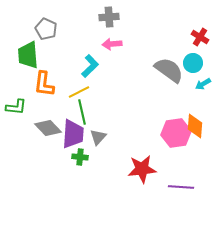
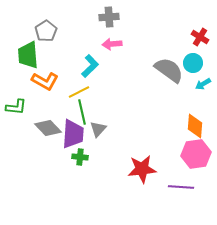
gray pentagon: moved 2 px down; rotated 15 degrees clockwise
orange L-shape: moved 1 px right, 3 px up; rotated 68 degrees counterclockwise
pink hexagon: moved 20 px right, 21 px down
gray triangle: moved 8 px up
